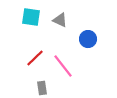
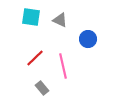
pink line: rotated 25 degrees clockwise
gray rectangle: rotated 32 degrees counterclockwise
